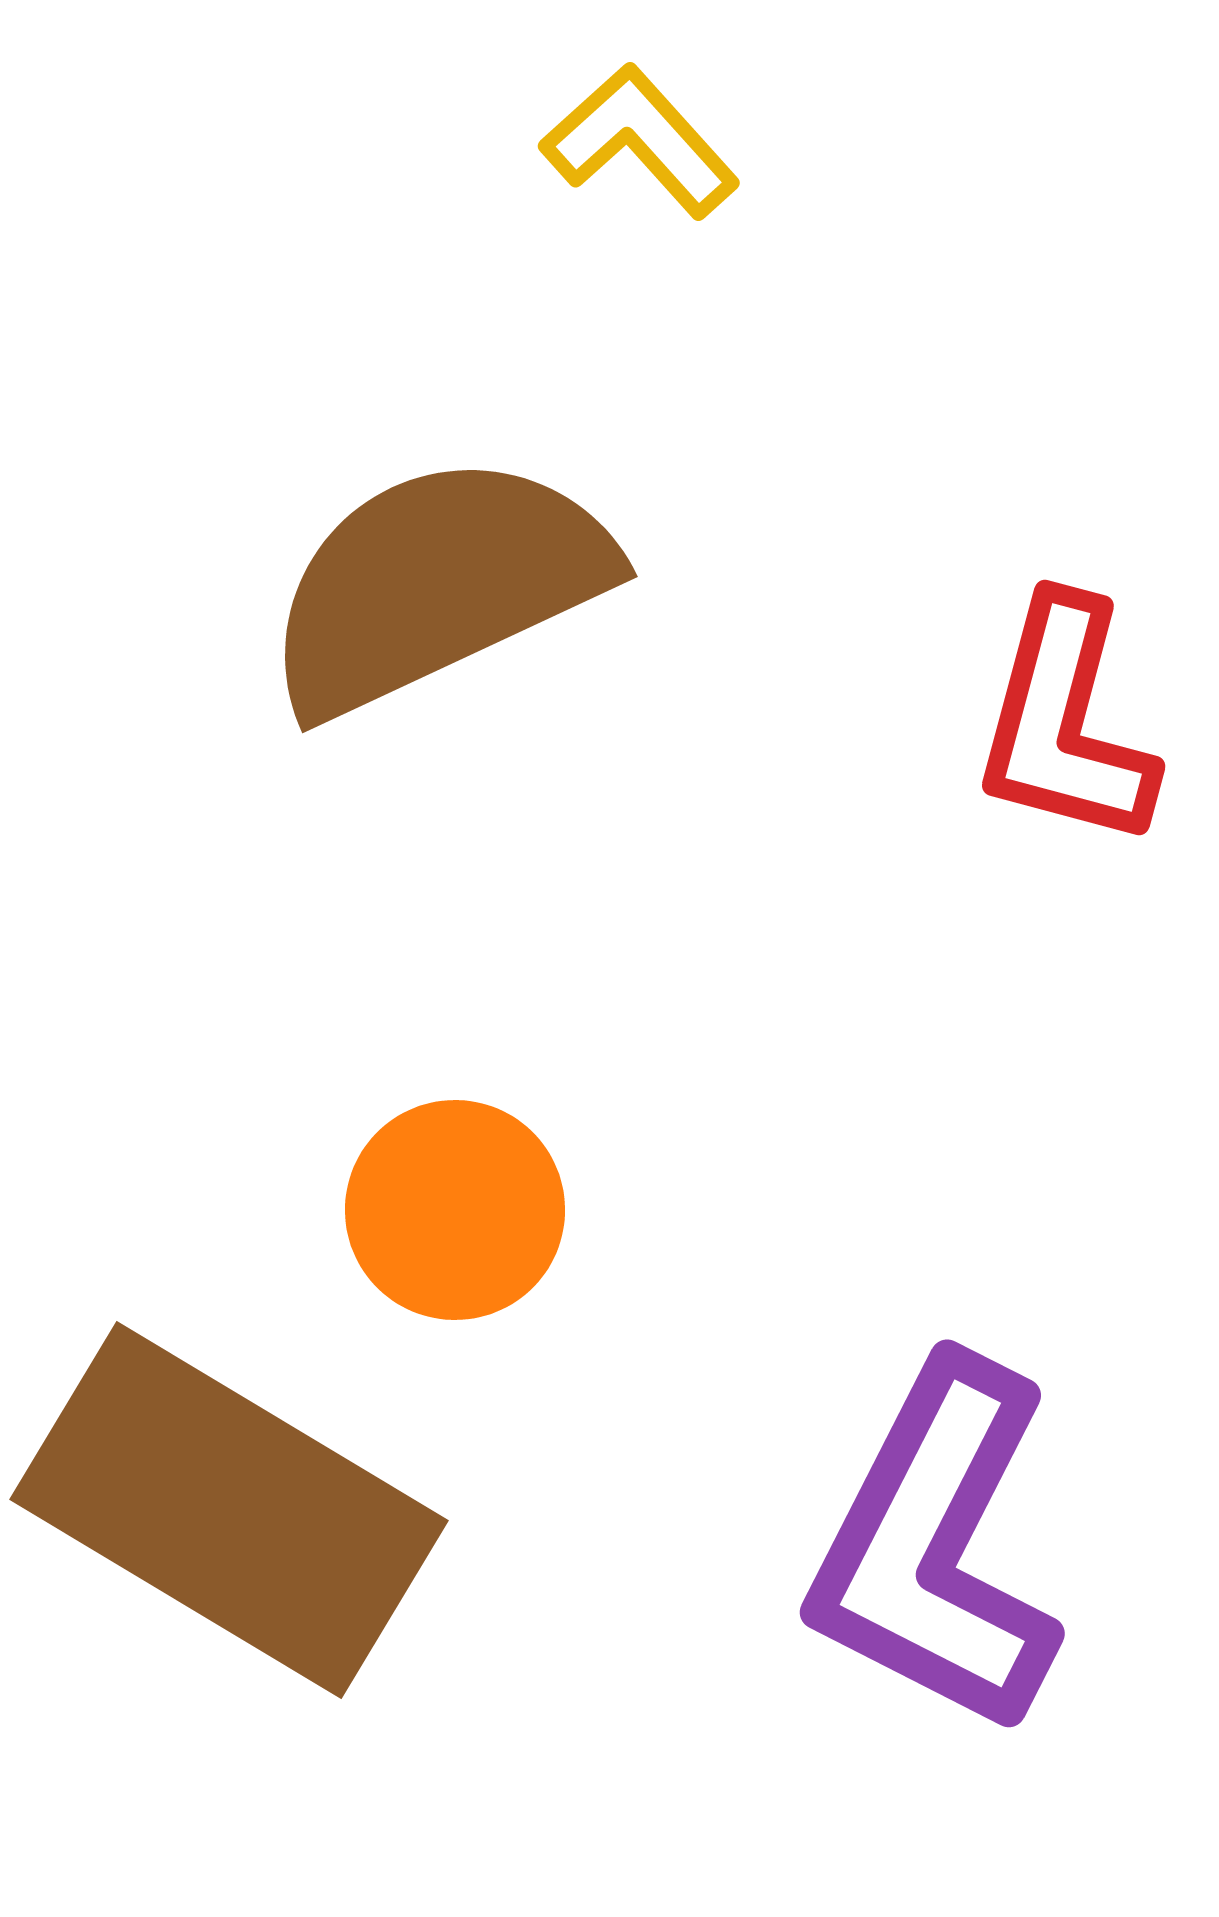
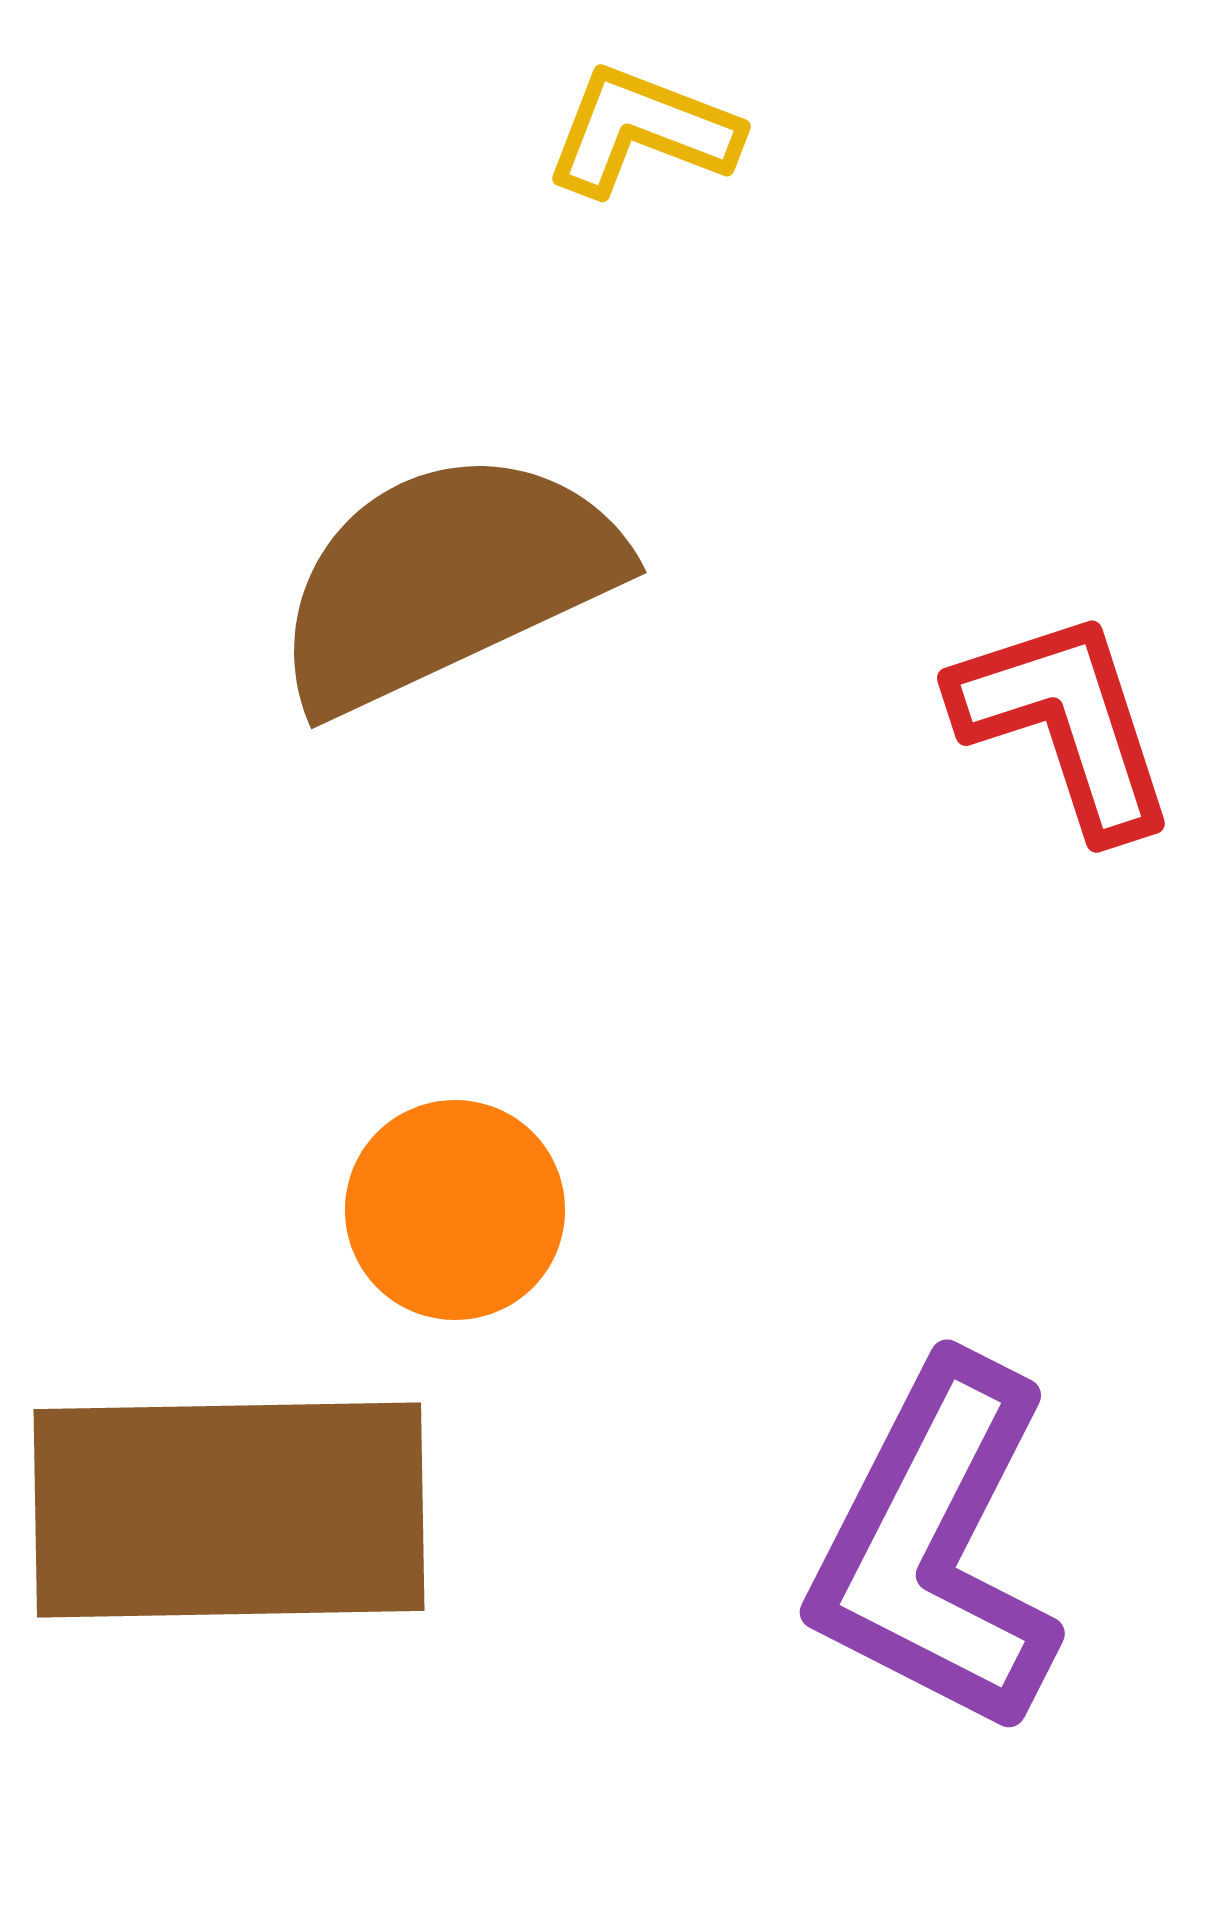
yellow L-shape: moved 2 px right, 10 px up; rotated 27 degrees counterclockwise
brown semicircle: moved 9 px right, 4 px up
red L-shape: rotated 147 degrees clockwise
brown rectangle: rotated 32 degrees counterclockwise
